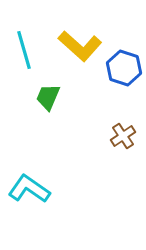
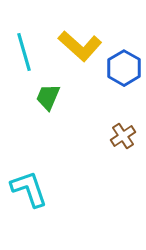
cyan line: moved 2 px down
blue hexagon: rotated 12 degrees clockwise
cyan L-shape: rotated 36 degrees clockwise
